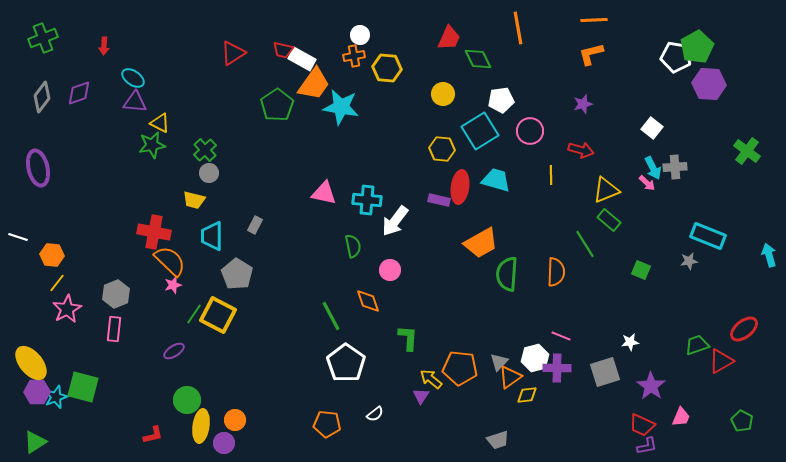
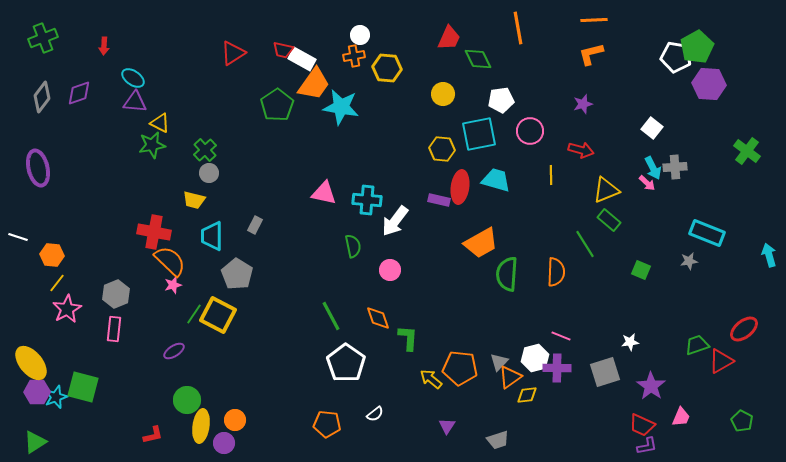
cyan square at (480, 131): moved 1 px left, 3 px down; rotated 21 degrees clockwise
cyan rectangle at (708, 236): moved 1 px left, 3 px up
orange diamond at (368, 301): moved 10 px right, 17 px down
purple triangle at (421, 396): moved 26 px right, 30 px down
